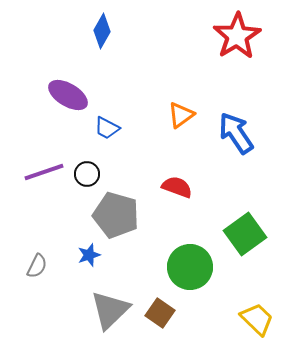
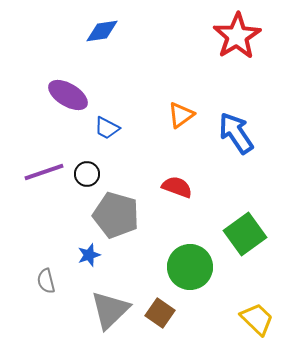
blue diamond: rotated 52 degrees clockwise
gray semicircle: moved 9 px right, 15 px down; rotated 140 degrees clockwise
